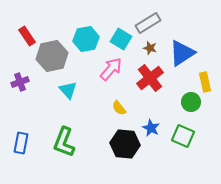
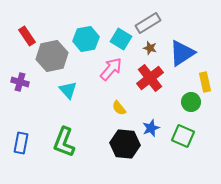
purple cross: rotated 36 degrees clockwise
blue star: rotated 24 degrees clockwise
